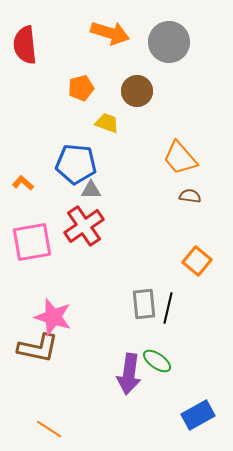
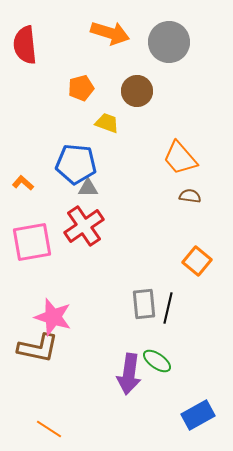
gray triangle: moved 3 px left, 2 px up
